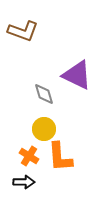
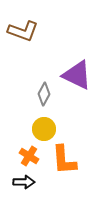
gray diamond: rotated 45 degrees clockwise
orange L-shape: moved 4 px right, 3 px down
